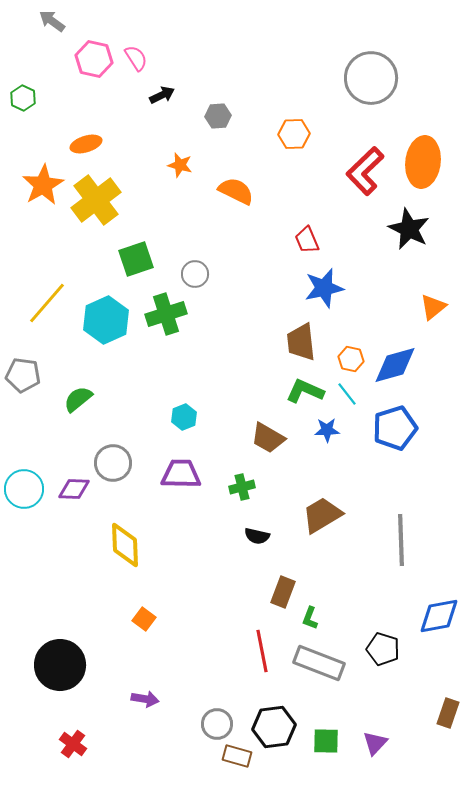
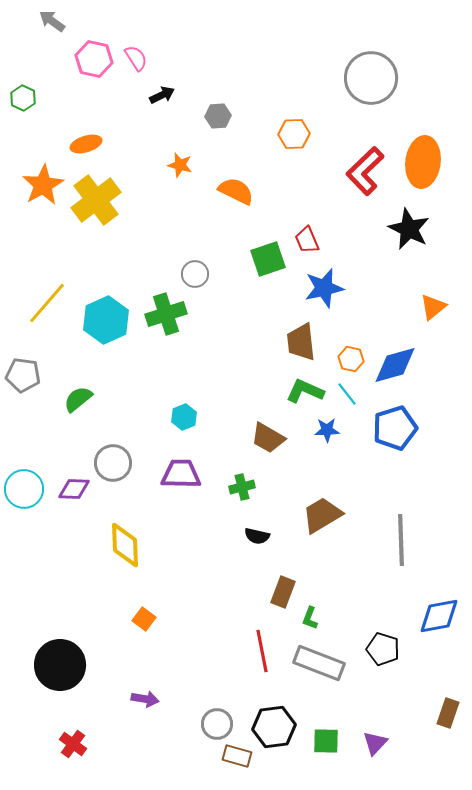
green square at (136, 259): moved 132 px right
